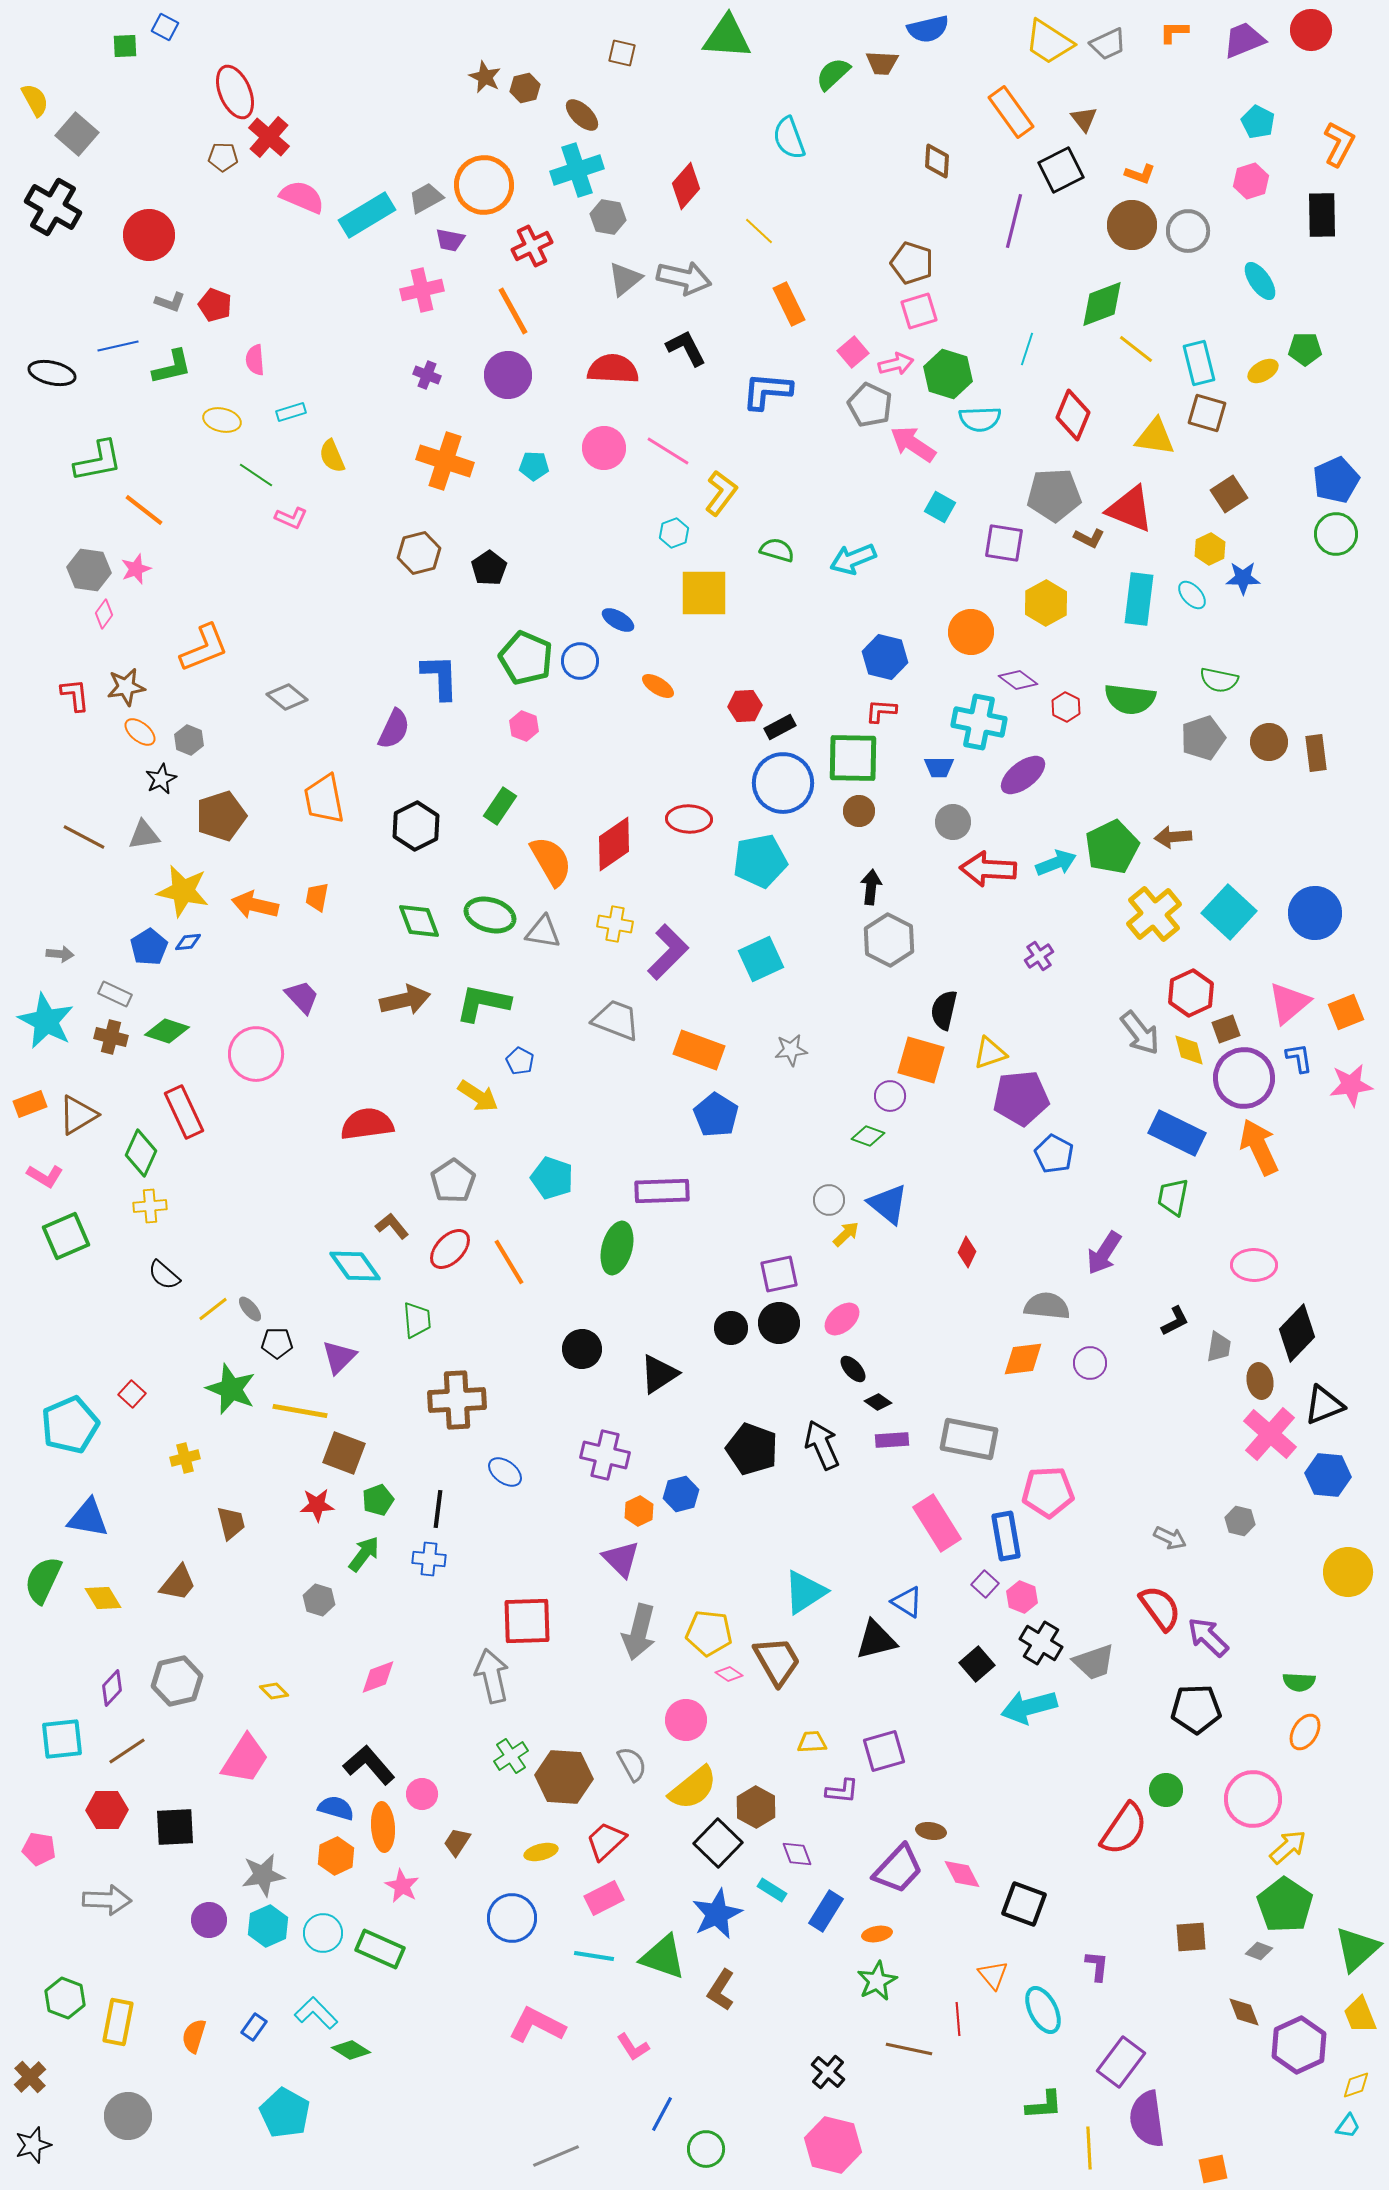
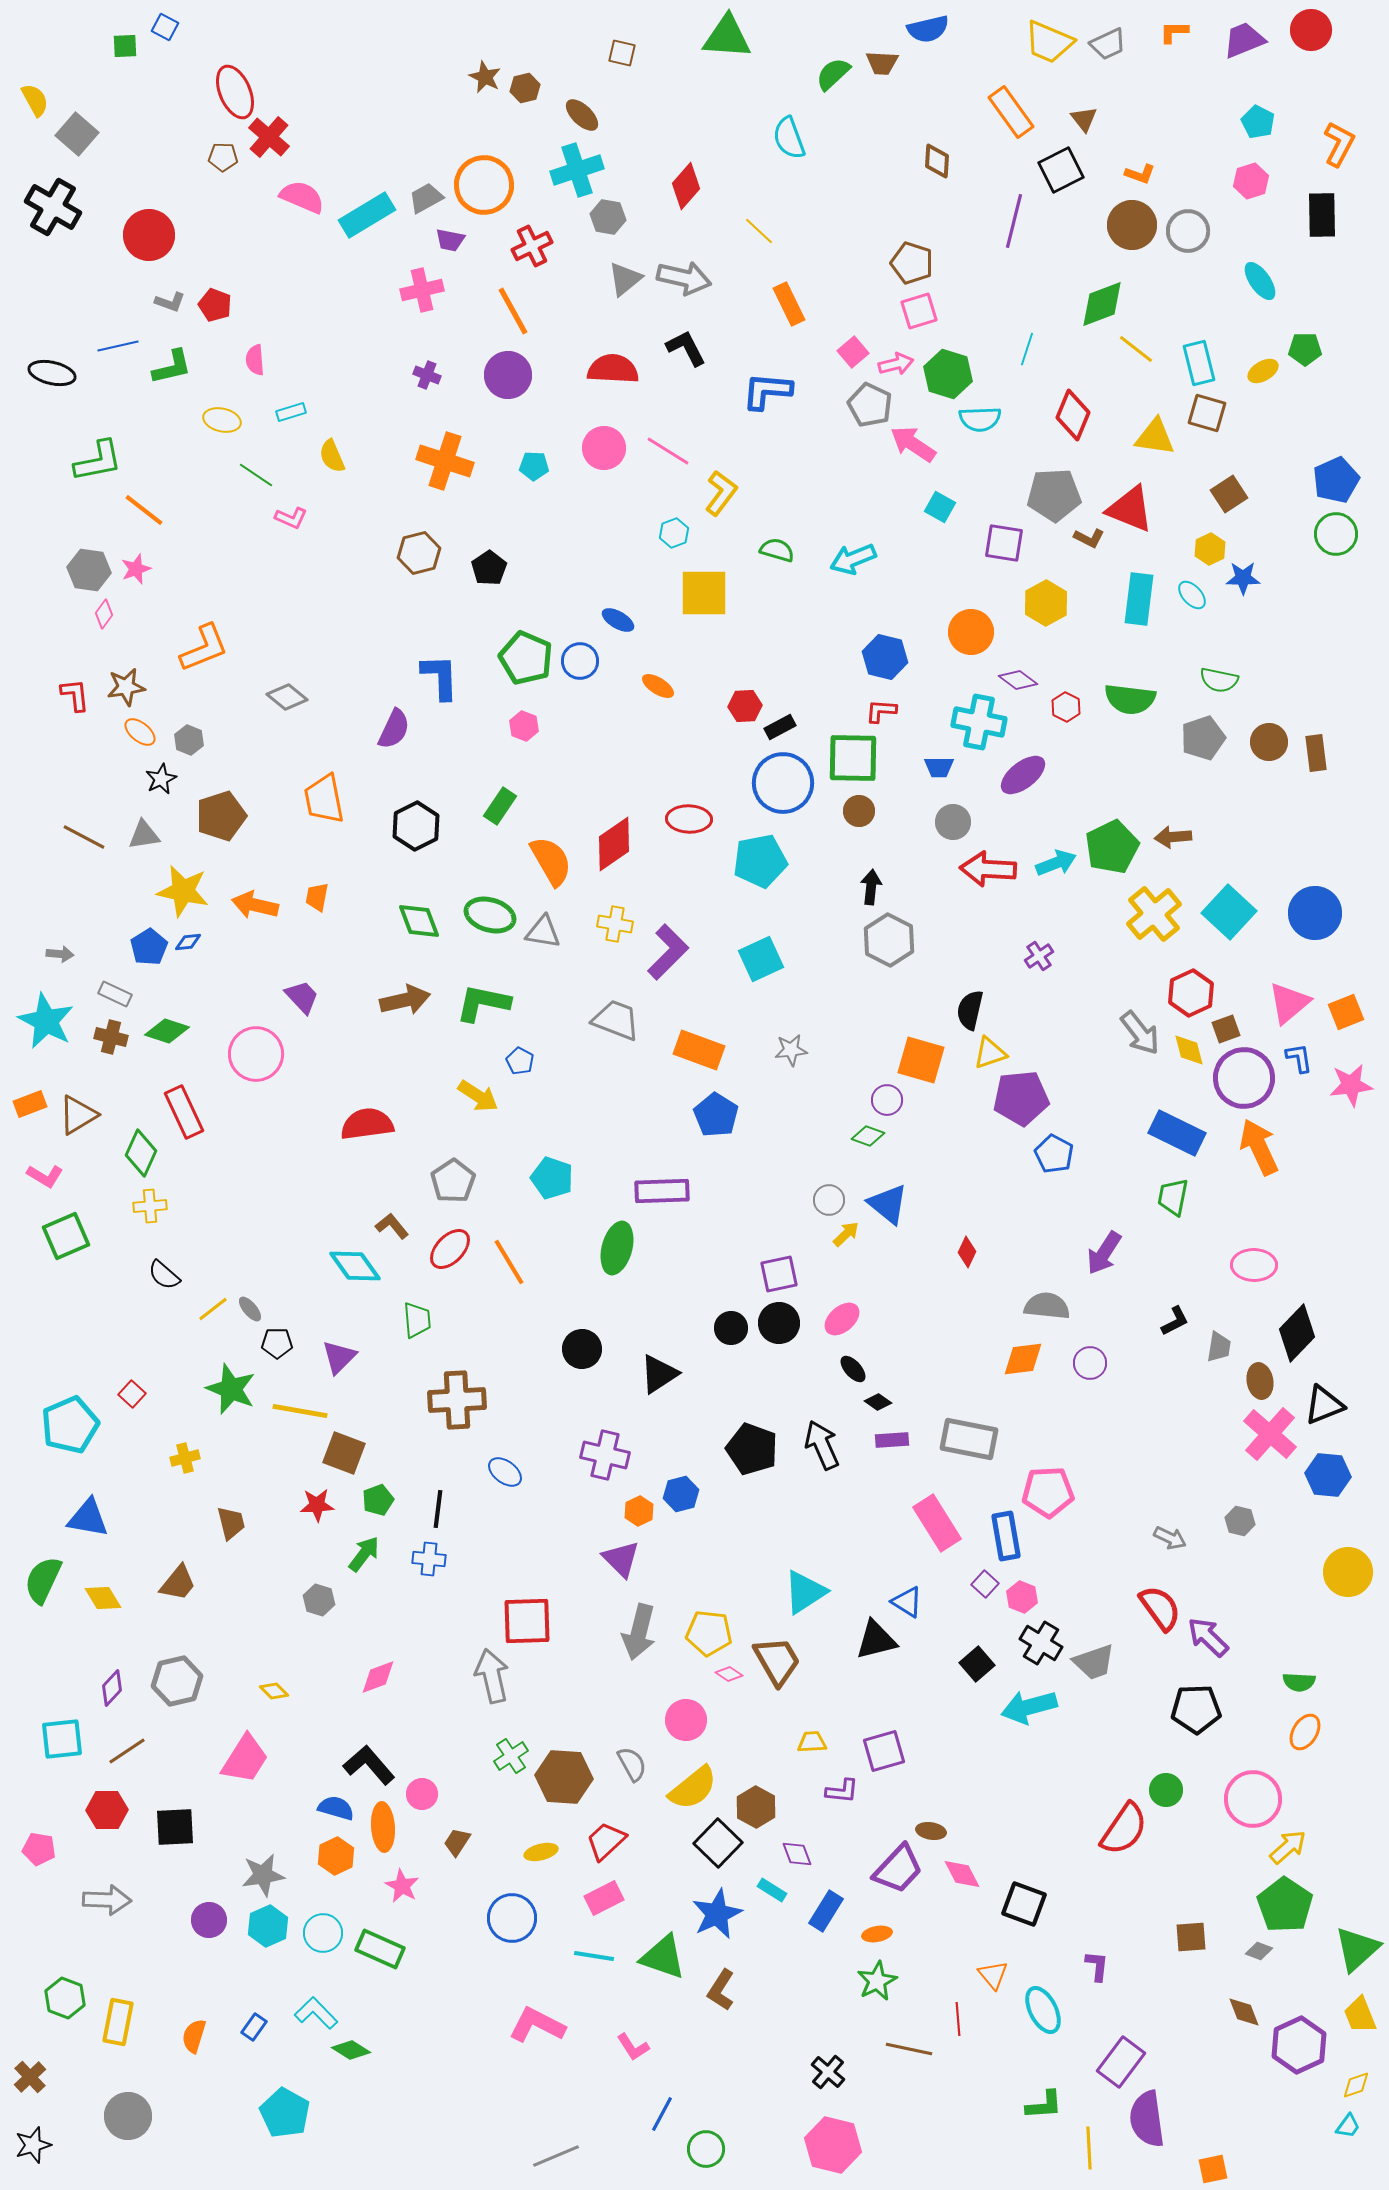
yellow trapezoid at (1049, 42): rotated 10 degrees counterclockwise
black semicircle at (944, 1010): moved 26 px right
purple circle at (890, 1096): moved 3 px left, 4 px down
